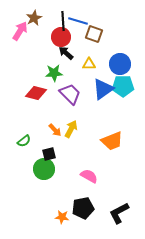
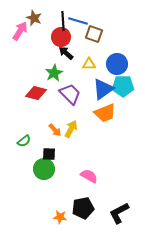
brown star: rotated 21 degrees counterclockwise
blue circle: moved 3 px left
green star: rotated 24 degrees counterclockwise
orange trapezoid: moved 7 px left, 28 px up
black square: rotated 16 degrees clockwise
orange star: moved 2 px left
